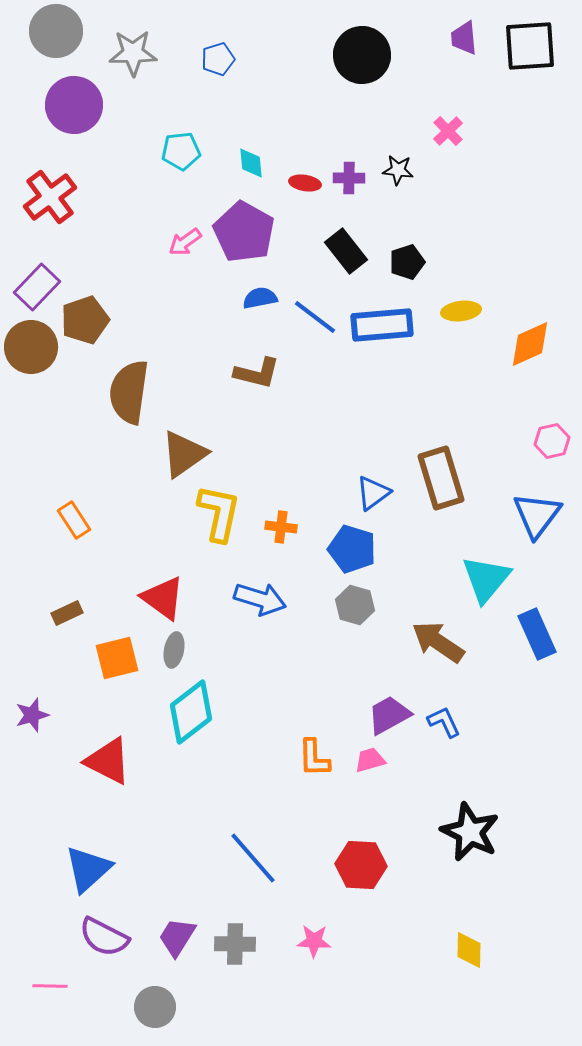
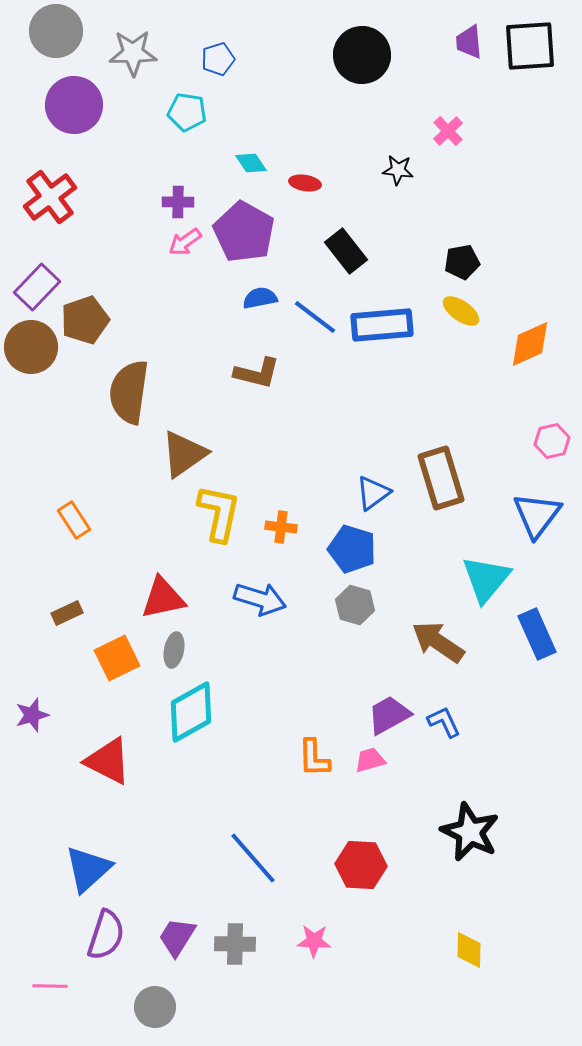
purple trapezoid at (464, 38): moved 5 px right, 4 px down
cyan pentagon at (181, 151): moved 6 px right, 39 px up; rotated 15 degrees clockwise
cyan diamond at (251, 163): rotated 28 degrees counterclockwise
purple cross at (349, 178): moved 171 px left, 24 px down
black pentagon at (407, 262): moved 55 px right; rotated 8 degrees clockwise
yellow ellipse at (461, 311): rotated 42 degrees clockwise
red triangle at (163, 598): rotated 48 degrees counterclockwise
orange square at (117, 658): rotated 12 degrees counterclockwise
cyan diamond at (191, 712): rotated 8 degrees clockwise
purple semicircle at (104, 937): moved 2 px right, 2 px up; rotated 99 degrees counterclockwise
